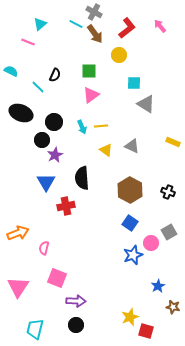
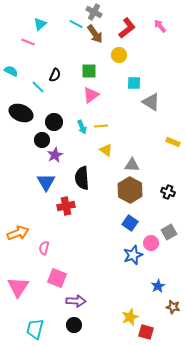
gray triangle at (146, 104): moved 5 px right, 2 px up
gray triangle at (132, 146): moved 19 px down; rotated 21 degrees counterclockwise
black circle at (76, 325): moved 2 px left
red square at (146, 331): moved 1 px down
